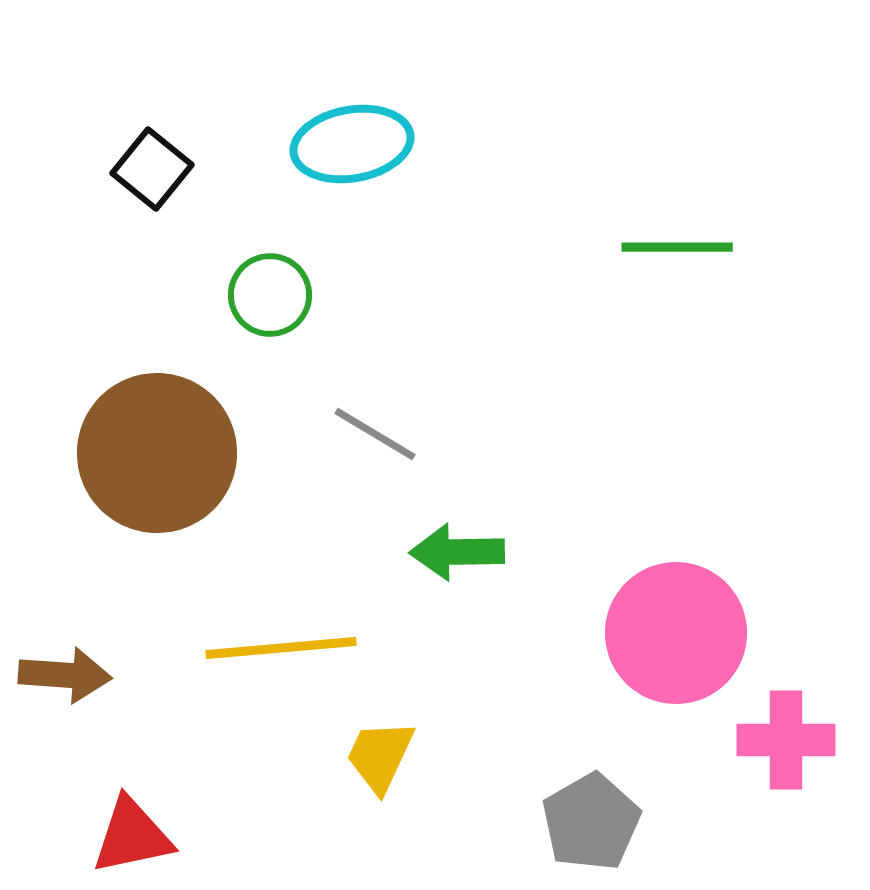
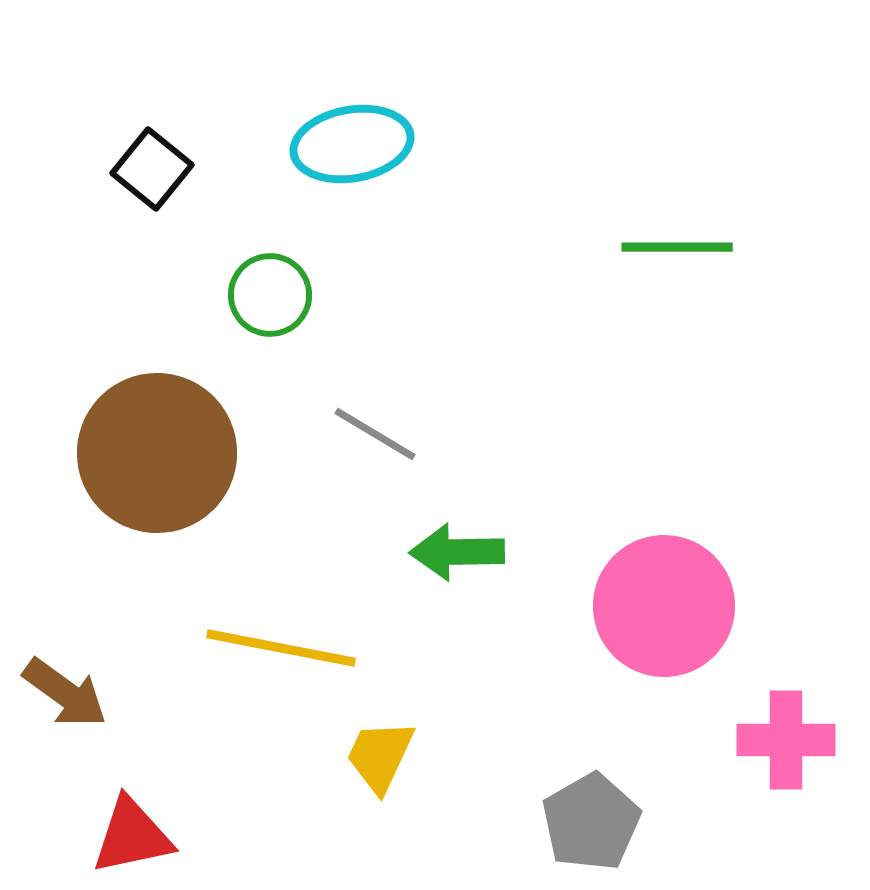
pink circle: moved 12 px left, 27 px up
yellow line: rotated 16 degrees clockwise
brown arrow: moved 18 px down; rotated 32 degrees clockwise
